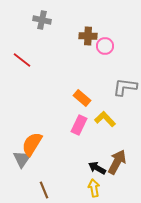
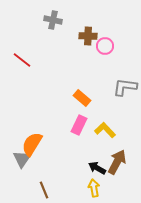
gray cross: moved 11 px right
yellow L-shape: moved 11 px down
